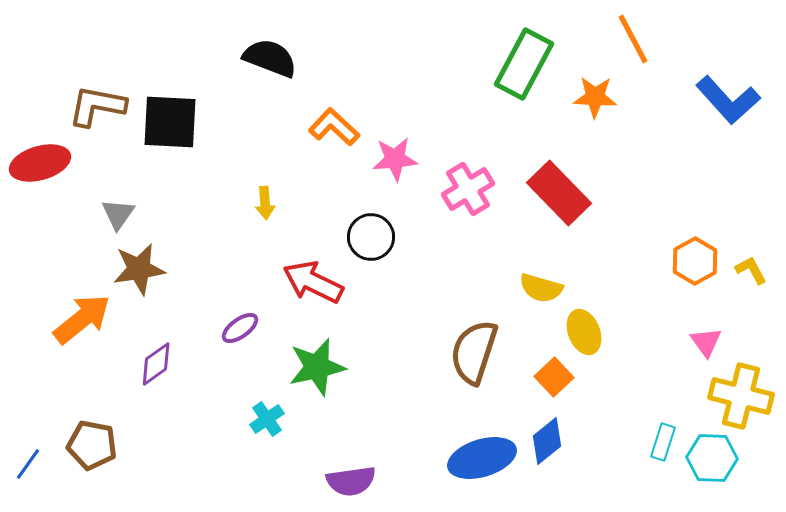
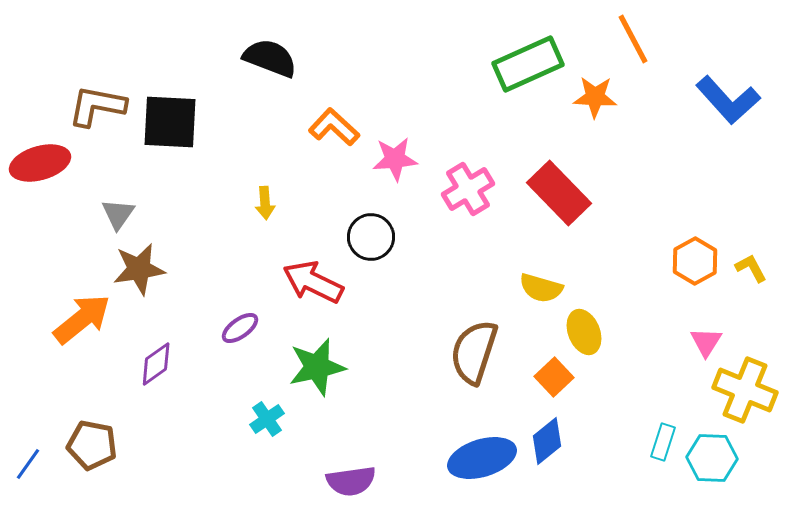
green rectangle: moved 4 px right; rotated 38 degrees clockwise
yellow L-shape: moved 2 px up
pink triangle: rotated 8 degrees clockwise
yellow cross: moved 4 px right, 6 px up; rotated 8 degrees clockwise
